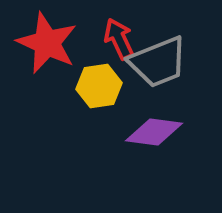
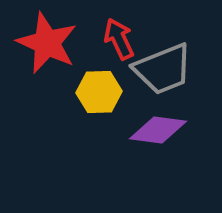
gray trapezoid: moved 5 px right, 7 px down
yellow hexagon: moved 6 px down; rotated 6 degrees clockwise
purple diamond: moved 4 px right, 2 px up
